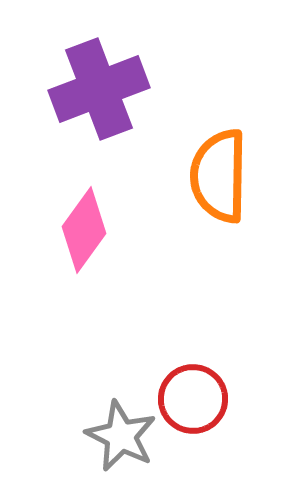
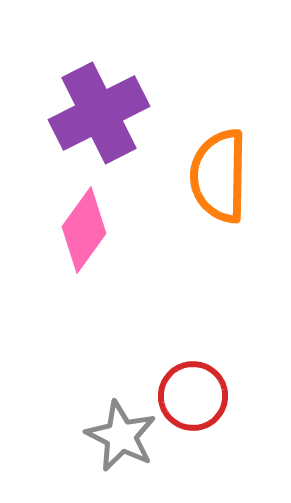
purple cross: moved 24 px down; rotated 6 degrees counterclockwise
red circle: moved 3 px up
